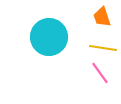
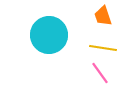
orange trapezoid: moved 1 px right, 1 px up
cyan circle: moved 2 px up
